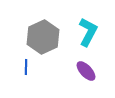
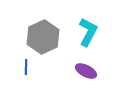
purple ellipse: rotated 20 degrees counterclockwise
